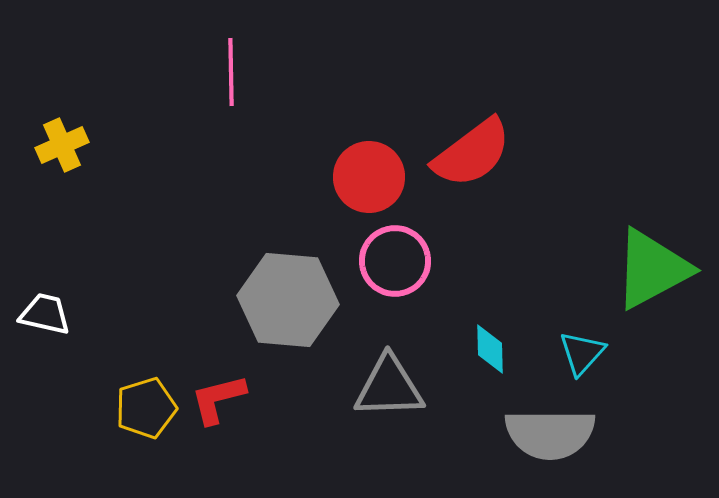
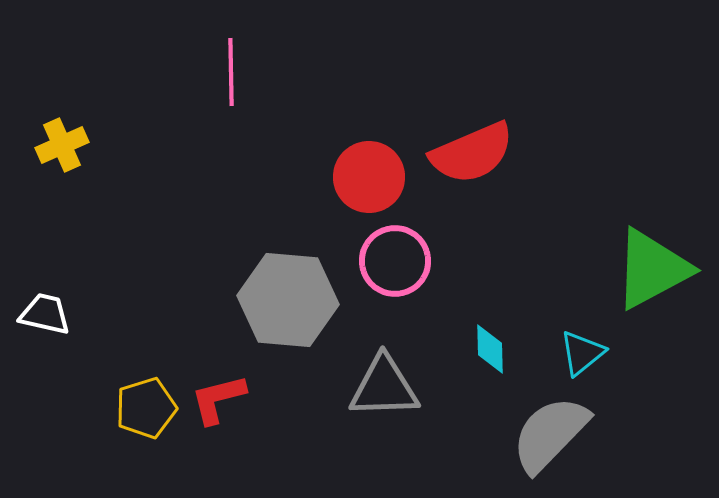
red semicircle: rotated 14 degrees clockwise
cyan triangle: rotated 9 degrees clockwise
gray triangle: moved 5 px left
gray semicircle: rotated 134 degrees clockwise
